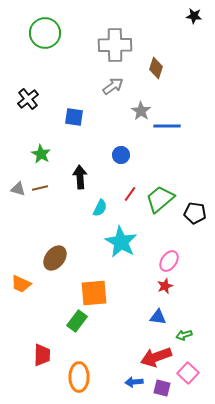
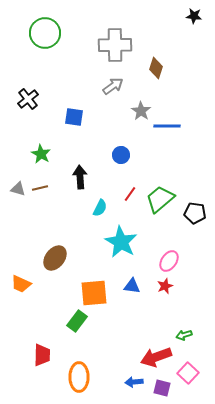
blue triangle: moved 26 px left, 31 px up
